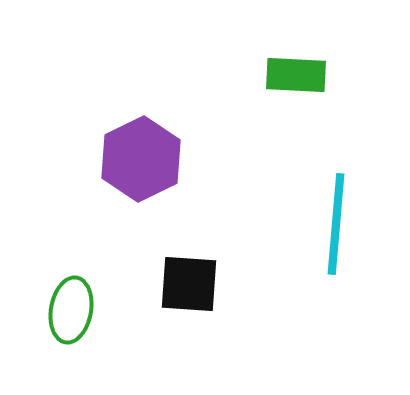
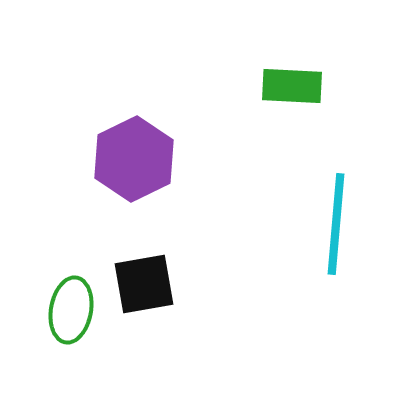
green rectangle: moved 4 px left, 11 px down
purple hexagon: moved 7 px left
black square: moved 45 px left; rotated 14 degrees counterclockwise
